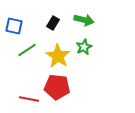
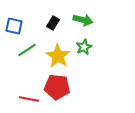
green arrow: moved 1 px left
